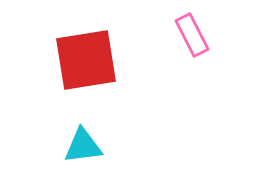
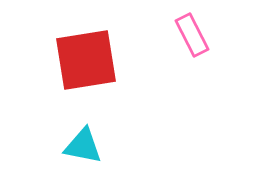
cyan triangle: rotated 18 degrees clockwise
